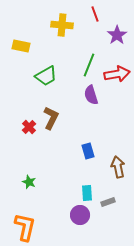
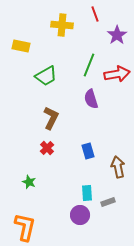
purple semicircle: moved 4 px down
red cross: moved 18 px right, 21 px down
